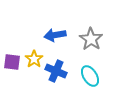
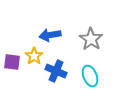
blue arrow: moved 5 px left
yellow star: moved 3 px up
cyan ellipse: rotated 10 degrees clockwise
